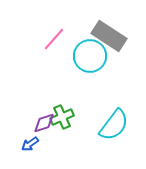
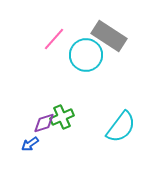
cyan circle: moved 4 px left, 1 px up
cyan semicircle: moved 7 px right, 2 px down
